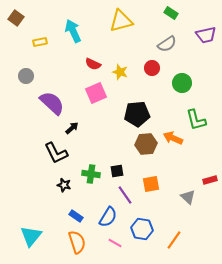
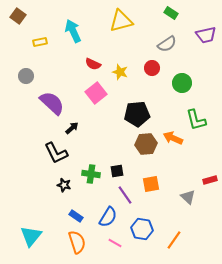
brown square: moved 2 px right, 2 px up
pink square: rotated 15 degrees counterclockwise
